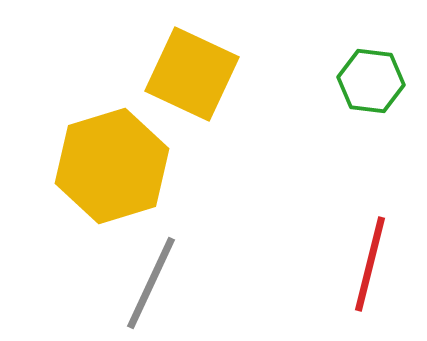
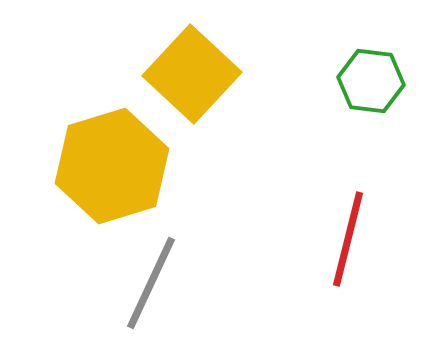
yellow square: rotated 18 degrees clockwise
red line: moved 22 px left, 25 px up
